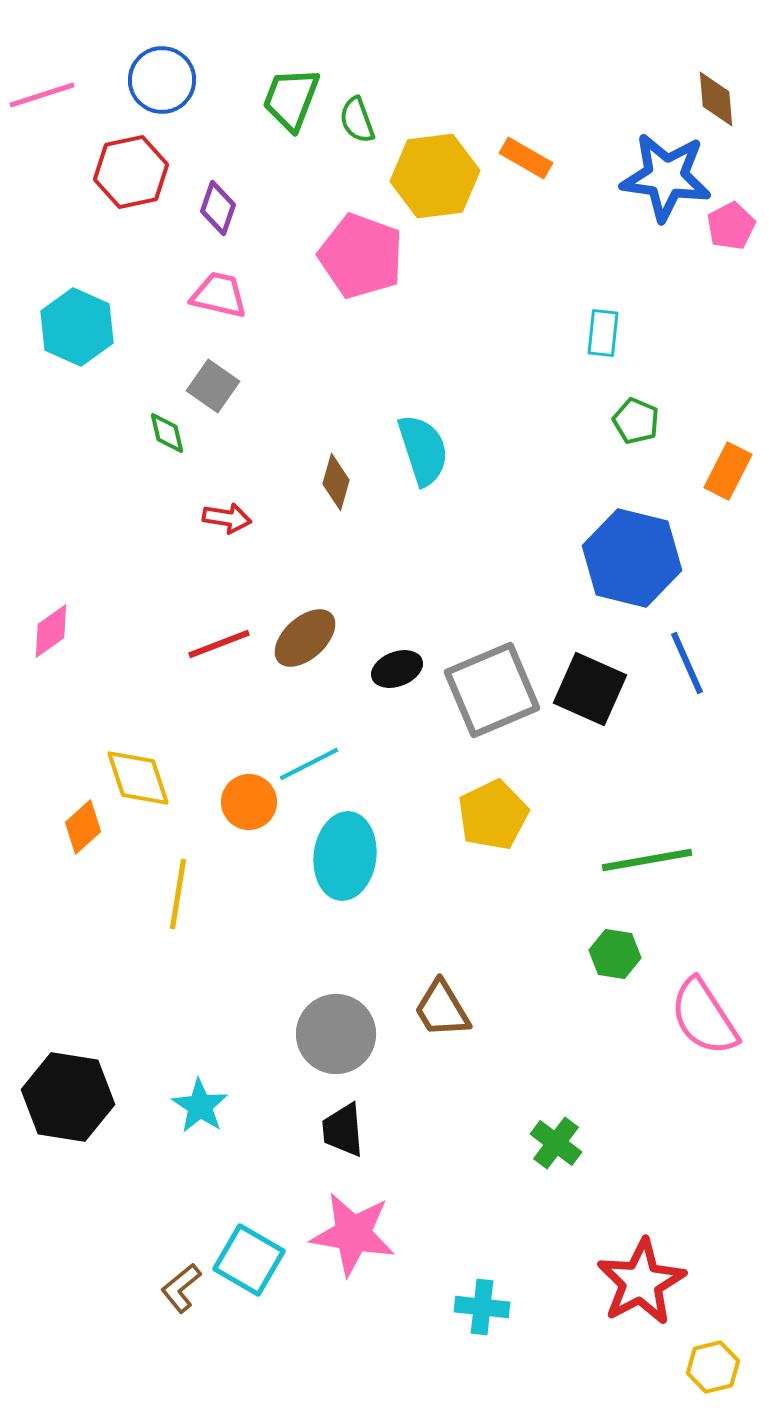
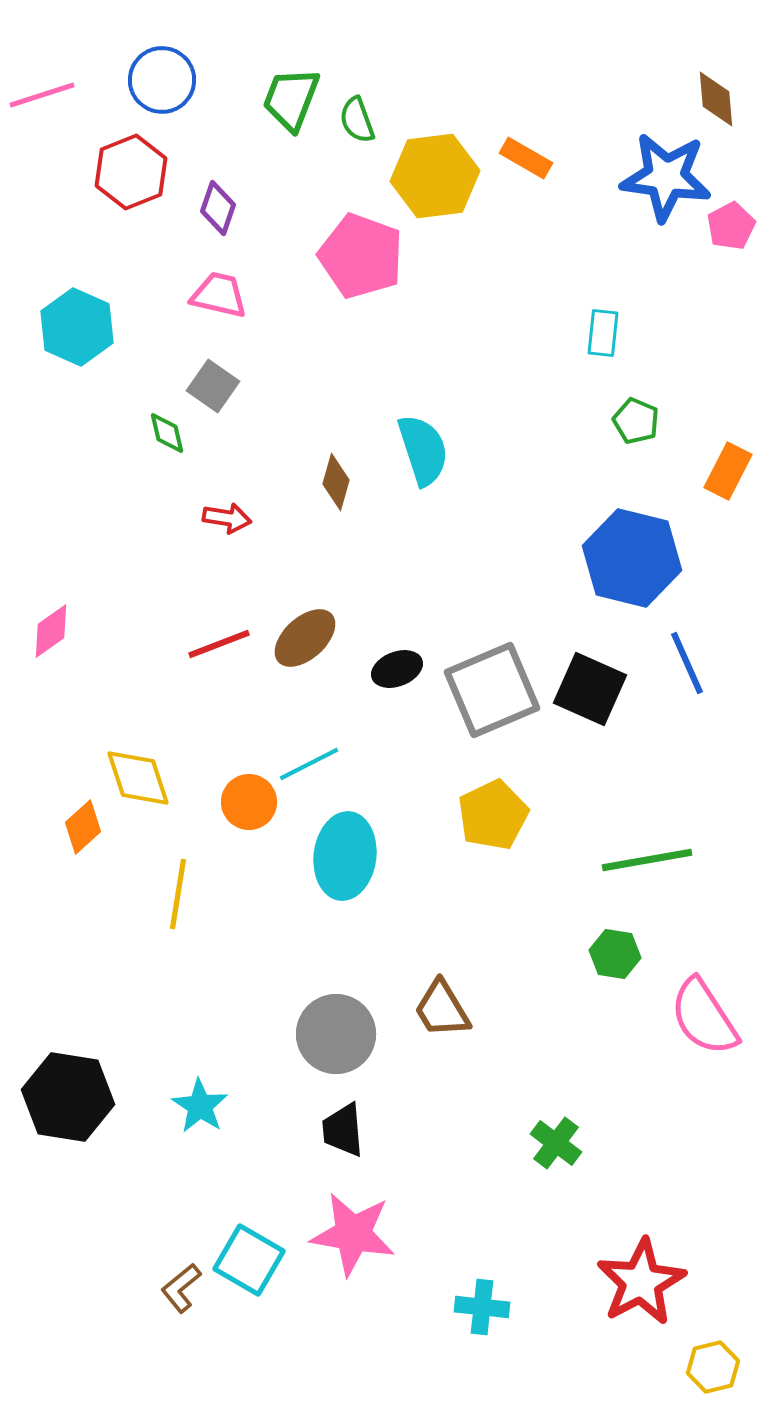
red hexagon at (131, 172): rotated 10 degrees counterclockwise
